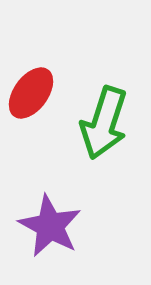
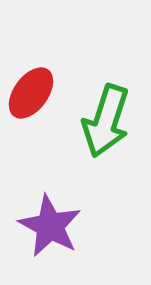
green arrow: moved 2 px right, 2 px up
